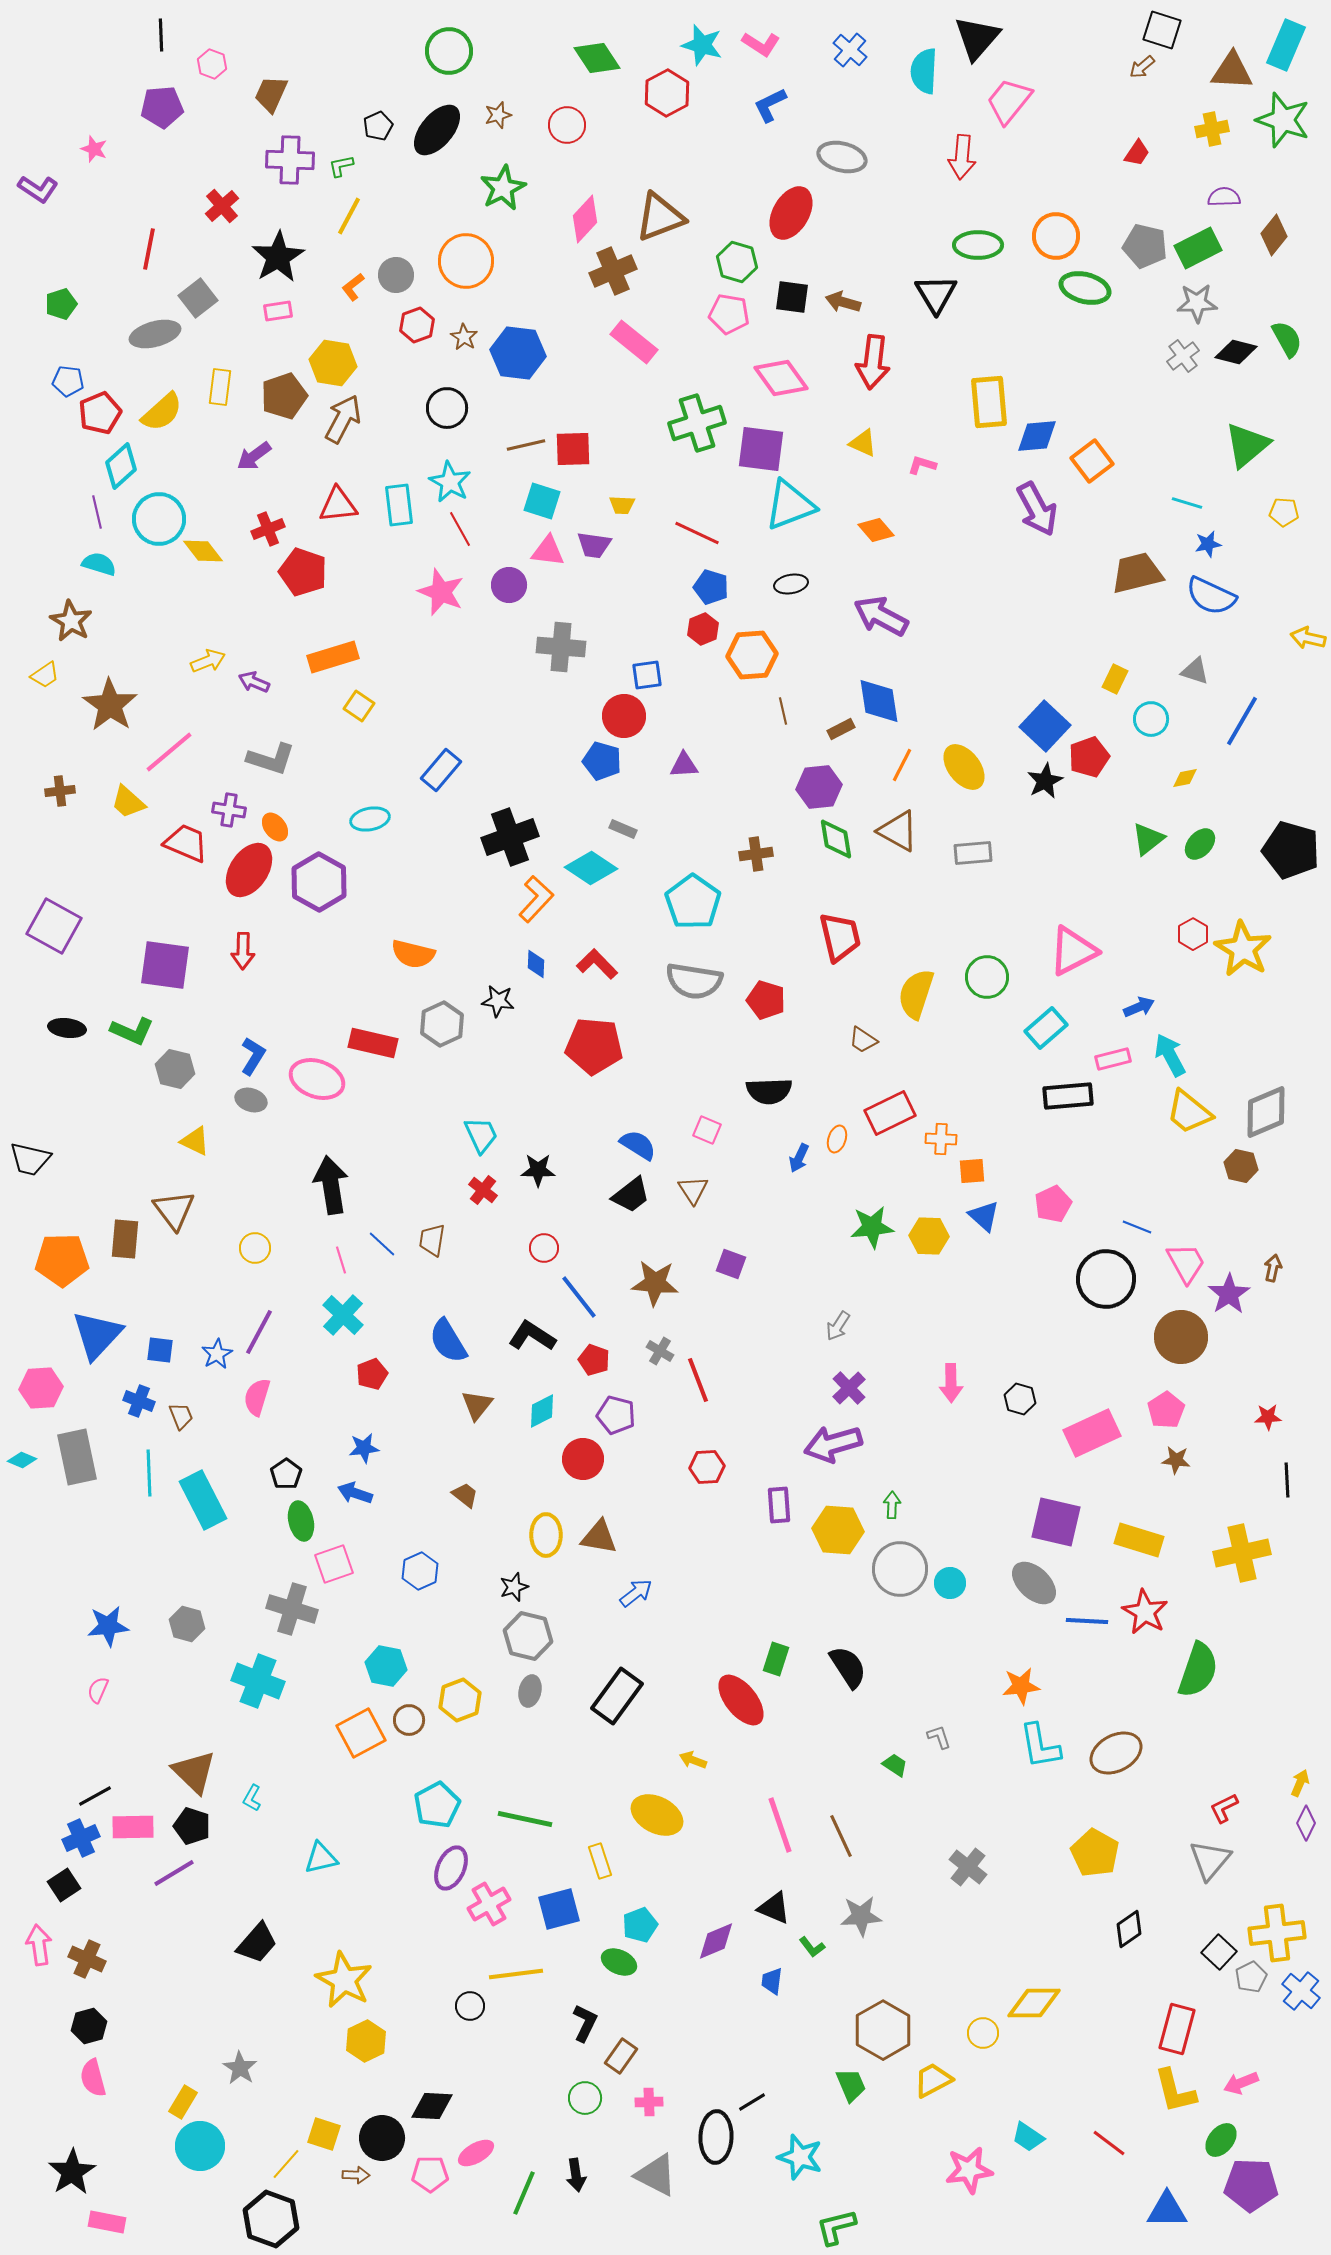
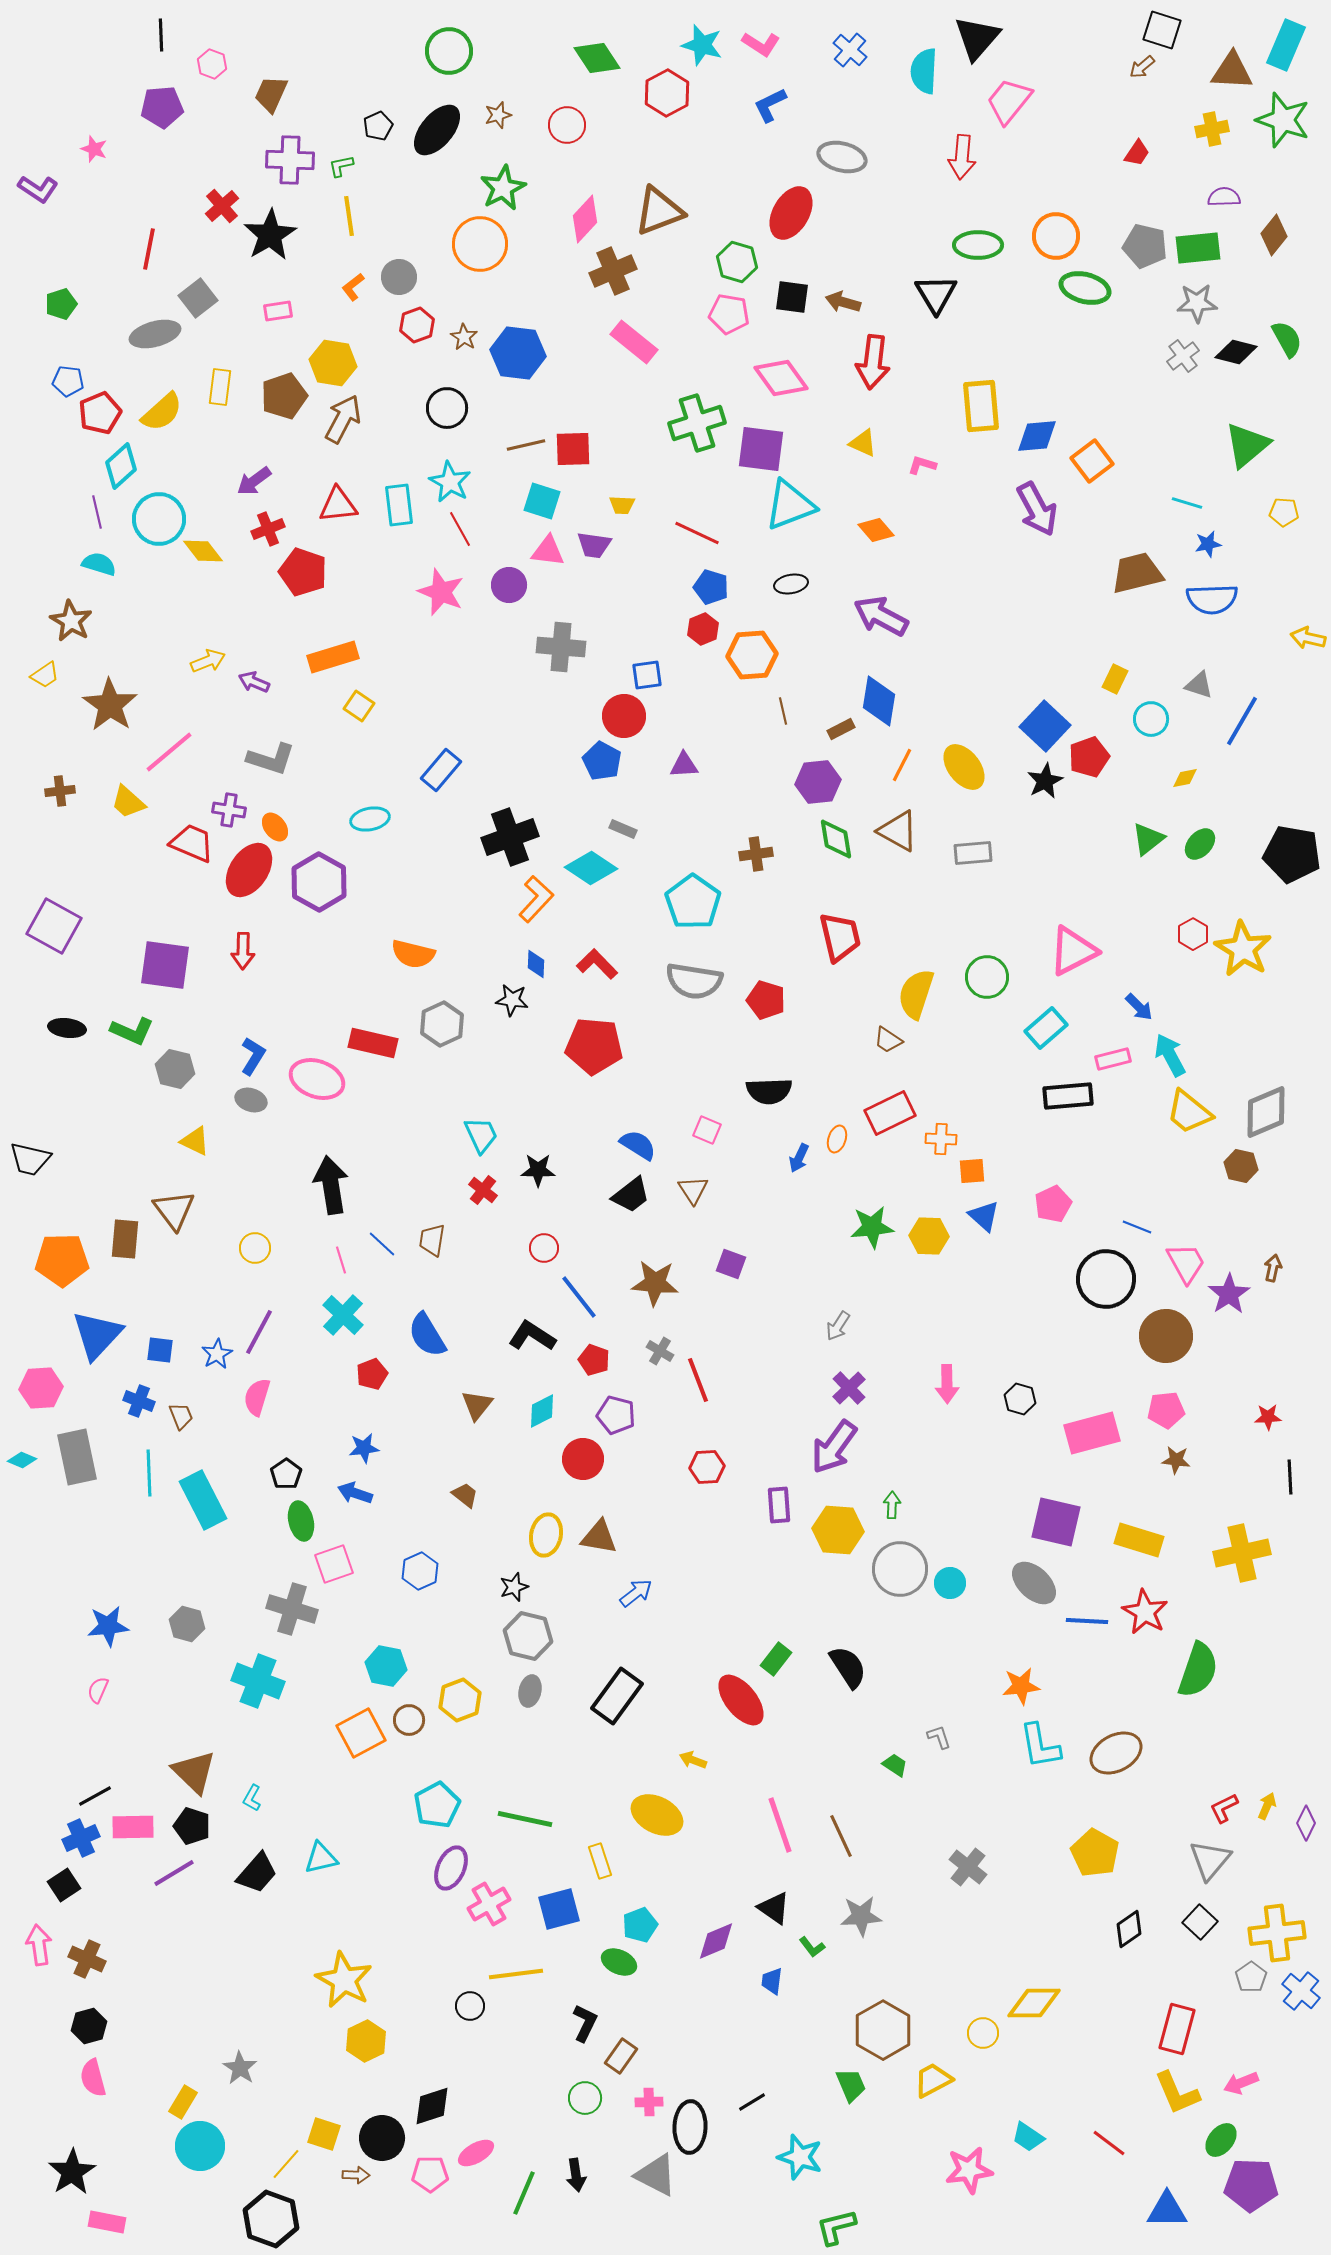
yellow line at (349, 216): rotated 36 degrees counterclockwise
brown triangle at (660, 217): moved 1 px left, 6 px up
green rectangle at (1198, 248): rotated 21 degrees clockwise
black star at (278, 257): moved 8 px left, 22 px up
orange circle at (466, 261): moved 14 px right, 17 px up
gray circle at (396, 275): moved 3 px right, 2 px down
yellow rectangle at (989, 402): moved 8 px left, 4 px down
purple arrow at (254, 456): moved 25 px down
blue semicircle at (1211, 596): moved 1 px right, 3 px down; rotated 27 degrees counterclockwise
gray triangle at (1195, 671): moved 4 px right, 14 px down
blue diamond at (879, 701): rotated 18 degrees clockwise
blue pentagon at (602, 761): rotated 12 degrees clockwise
purple hexagon at (819, 787): moved 1 px left, 5 px up
red trapezoid at (186, 843): moved 6 px right
black pentagon at (1291, 850): moved 1 px right, 4 px down; rotated 6 degrees counterclockwise
black star at (498, 1001): moved 14 px right, 1 px up
blue arrow at (1139, 1007): rotated 68 degrees clockwise
brown trapezoid at (863, 1040): moved 25 px right
brown circle at (1181, 1337): moved 15 px left, 1 px up
blue semicircle at (448, 1341): moved 21 px left, 6 px up
pink arrow at (951, 1383): moved 4 px left, 1 px down
pink pentagon at (1166, 1410): rotated 27 degrees clockwise
pink rectangle at (1092, 1433): rotated 10 degrees clockwise
purple arrow at (833, 1444): moved 1 px right, 3 px down; rotated 38 degrees counterclockwise
black line at (1287, 1480): moved 3 px right, 3 px up
yellow ellipse at (546, 1535): rotated 12 degrees clockwise
green rectangle at (776, 1659): rotated 20 degrees clockwise
yellow arrow at (1300, 1783): moved 33 px left, 23 px down
black triangle at (774, 1908): rotated 12 degrees clockwise
black trapezoid at (257, 1943): moved 70 px up
black square at (1219, 1952): moved 19 px left, 30 px up
gray pentagon at (1251, 1977): rotated 8 degrees counterclockwise
yellow L-shape at (1175, 2091): moved 2 px right, 2 px down; rotated 9 degrees counterclockwise
black diamond at (432, 2106): rotated 21 degrees counterclockwise
black ellipse at (716, 2137): moved 26 px left, 10 px up
